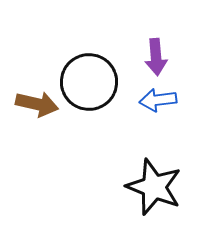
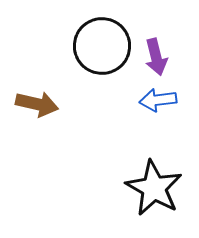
purple arrow: rotated 9 degrees counterclockwise
black circle: moved 13 px right, 36 px up
black star: moved 1 px down; rotated 8 degrees clockwise
